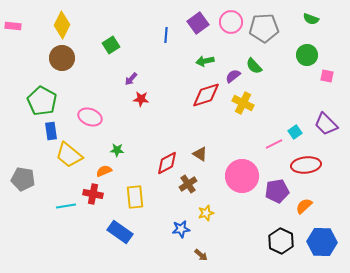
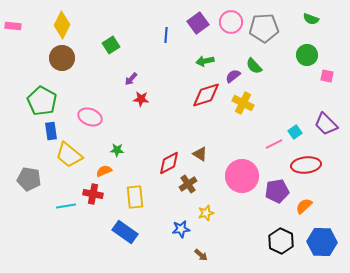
red diamond at (167, 163): moved 2 px right
gray pentagon at (23, 179): moved 6 px right
blue rectangle at (120, 232): moved 5 px right
